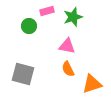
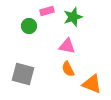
orange triangle: rotated 40 degrees clockwise
